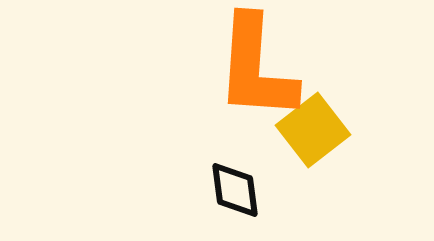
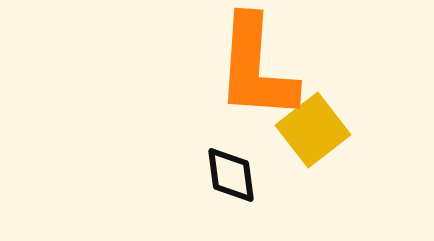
black diamond: moved 4 px left, 15 px up
